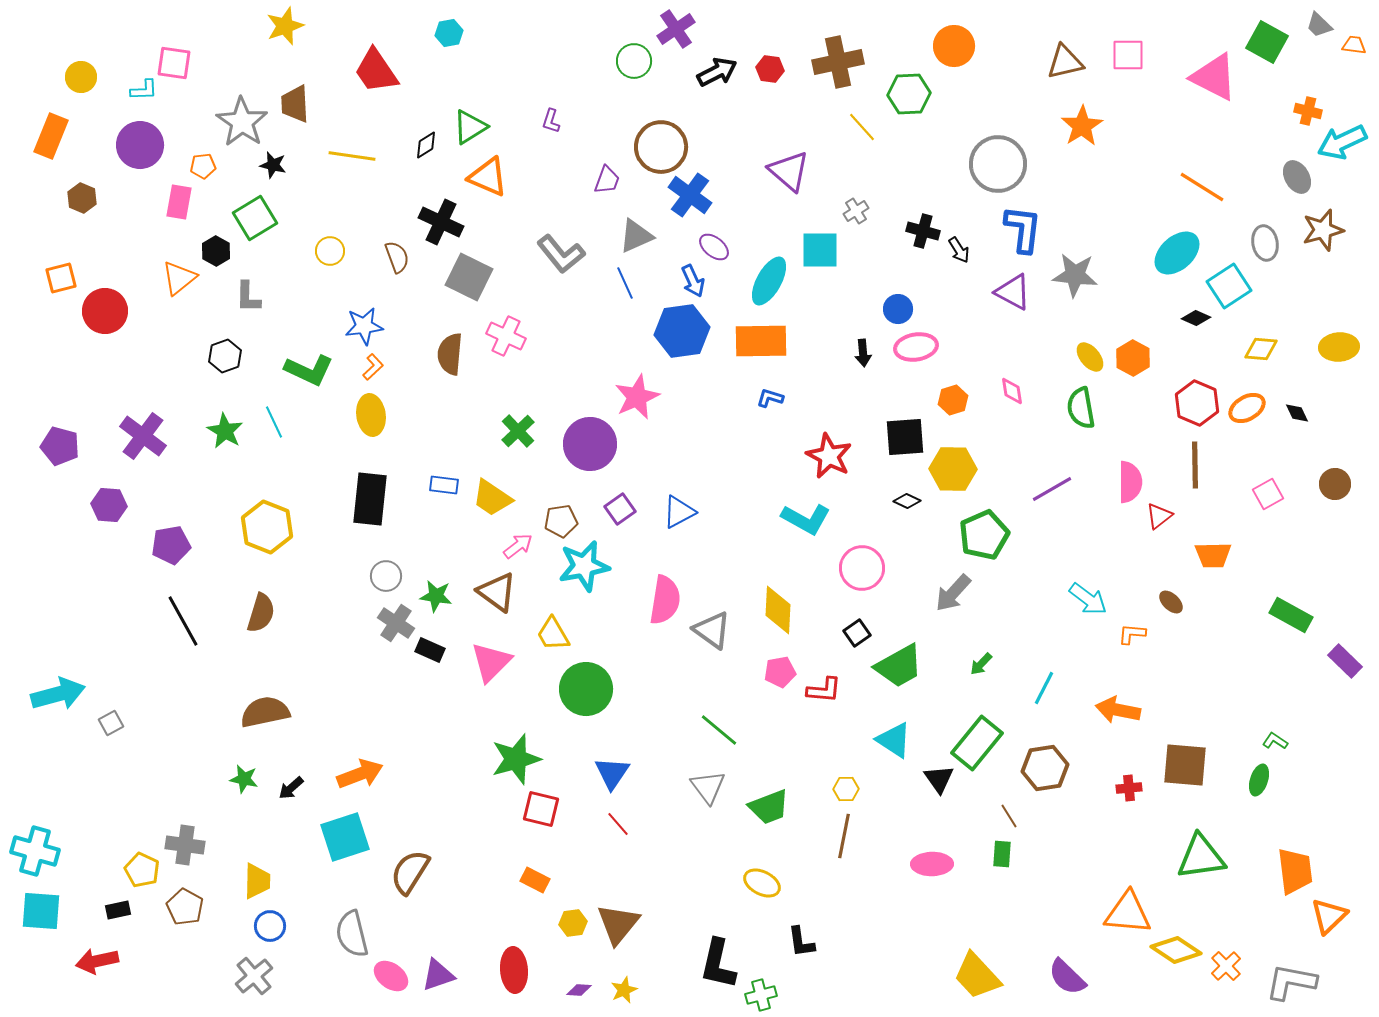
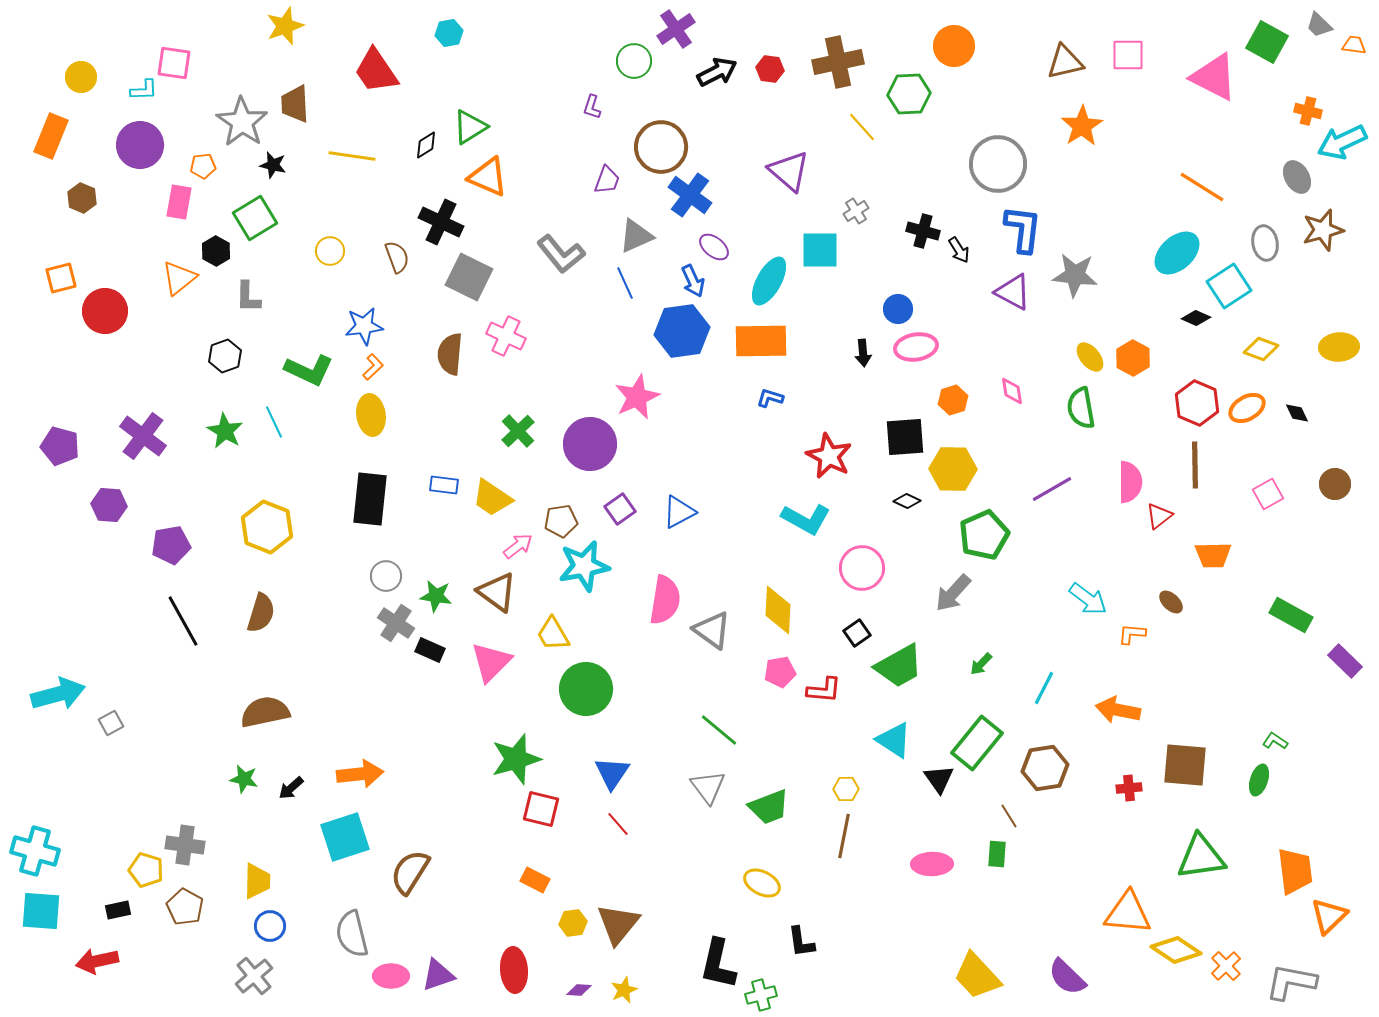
purple L-shape at (551, 121): moved 41 px right, 14 px up
yellow diamond at (1261, 349): rotated 16 degrees clockwise
orange arrow at (360, 774): rotated 15 degrees clockwise
green rectangle at (1002, 854): moved 5 px left
yellow pentagon at (142, 870): moved 4 px right; rotated 8 degrees counterclockwise
pink ellipse at (391, 976): rotated 36 degrees counterclockwise
